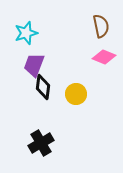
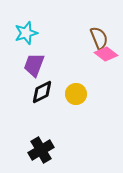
brown semicircle: moved 2 px left, 12 px down; rotated 10 degrees counterclockwise
pink diamond: moved 2 px right, 3 px up; rotated 15 degrees clockwise
black diamond: moved 1 px left, 5 px down; rotated 55 degrees clockwise
black cross: moved 7 px down
